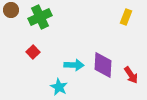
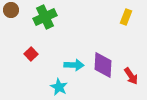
green cross: moved 5 px right
red square: moved 2 px left, 2 px down
red arrow: moved 1 px down
